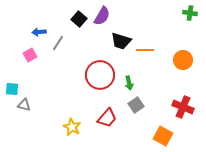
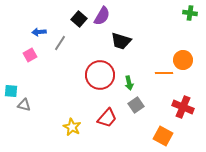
gray line: moved 2 px right
orange line: moved 19 px right, 23 px down
cyan square: moved 1 px left, 2 px down
